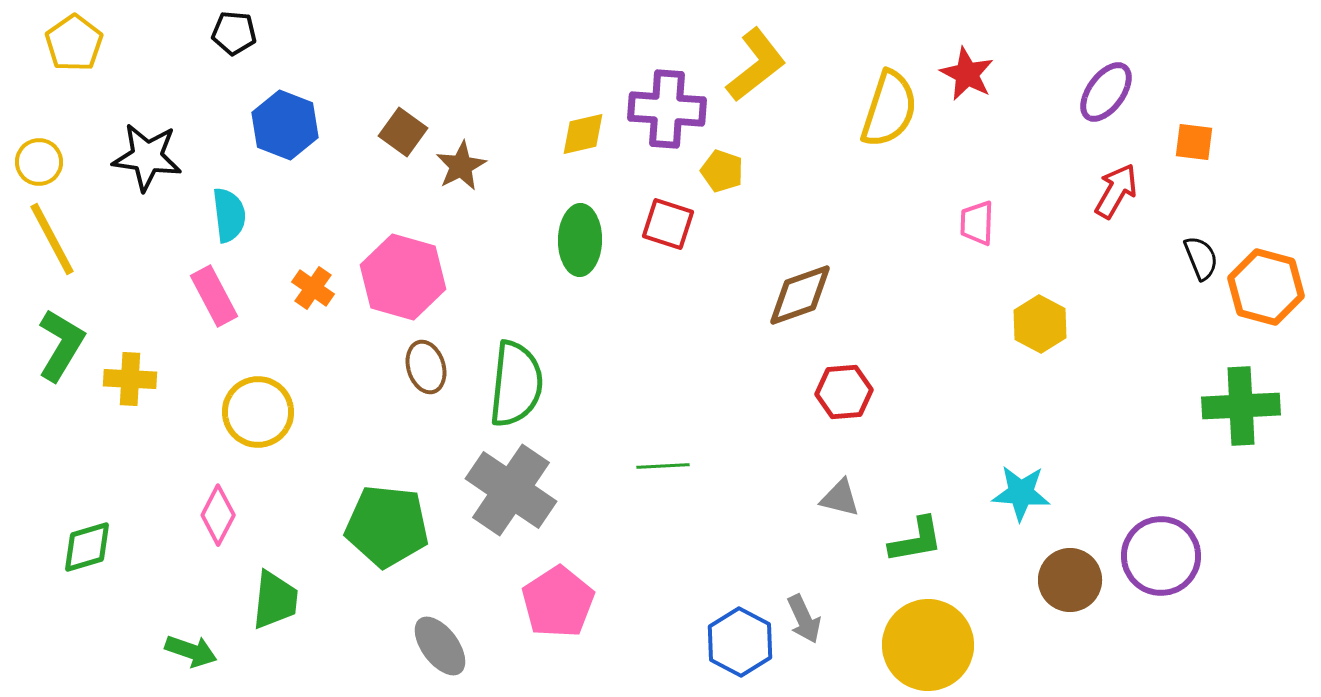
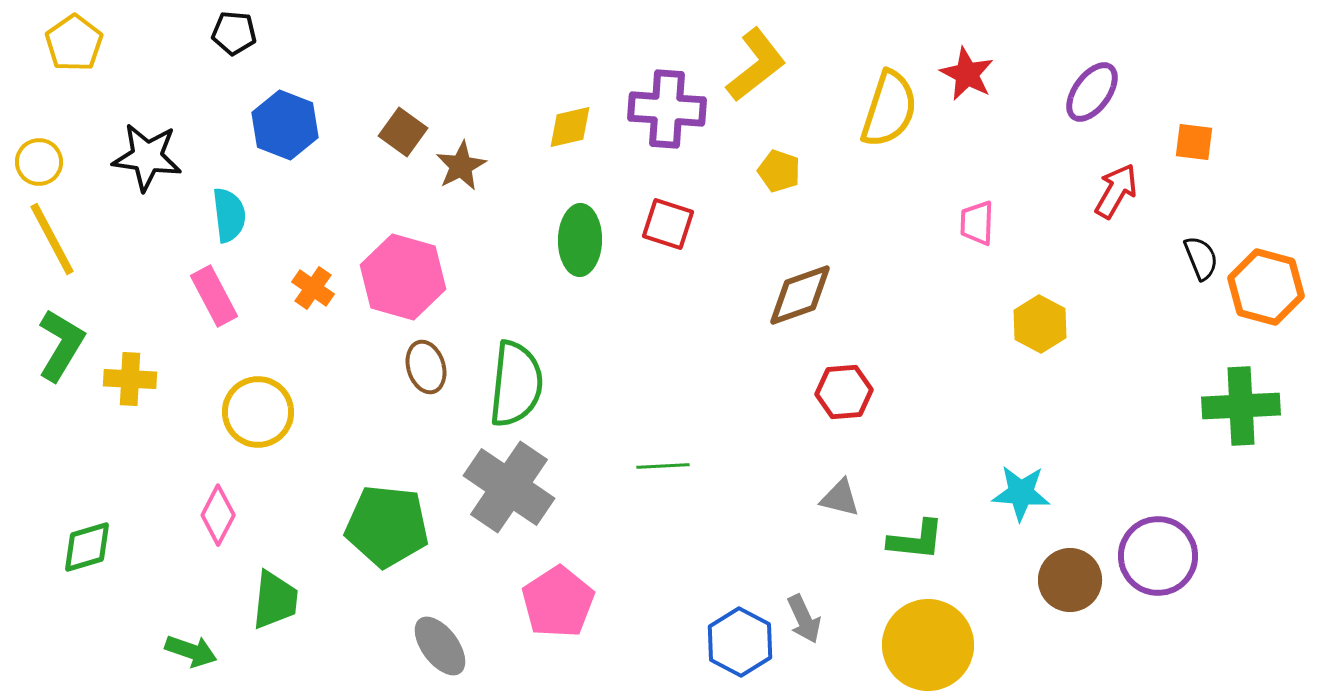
purple ellipse at (1106, 92): moved 14 px left
yellow diamond at (583, 134): moved 13 px left, 7 px up
yellow pentagon at (722, 171): moved 57 px right
gray cross at (511, 490): moved 2 px left, 3 px up
green L-shape at (916, 540): rotated 16 degrees clockwise
purple circle at (1161, 556): moved 3 px left
